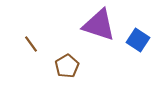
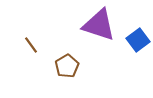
blue square: rotated 20 degrees clockwise
brown line: moved 1 px down
